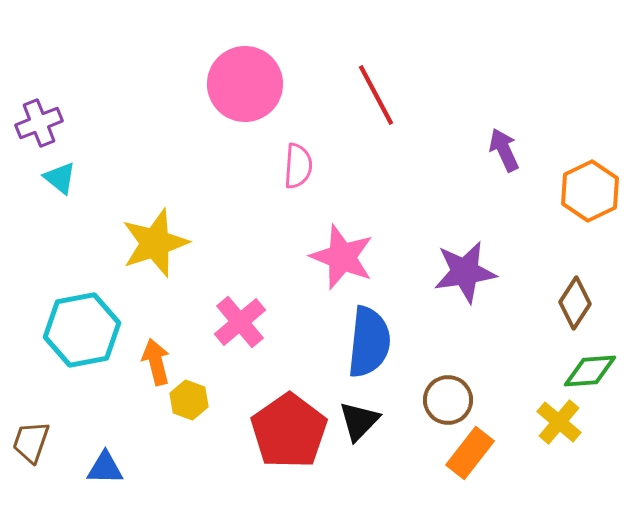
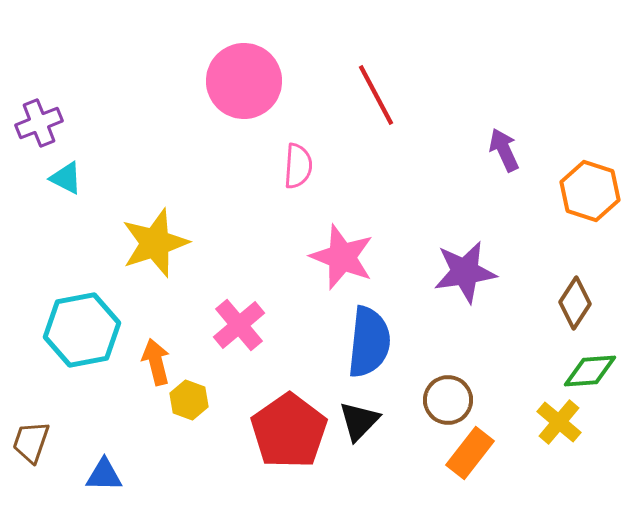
pink circle: moved 1 px left, 3 px up
cyan triangle: moved 6 px right; rotated 12 degrees counterclockwise
orange hexagon: rotated 16 degrees counterclockwise
pink cross: moved 1 px left, 3 px down
blue triangle: moved 1 px left, 7 px down
